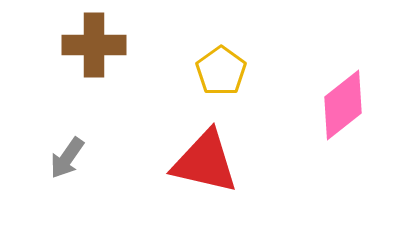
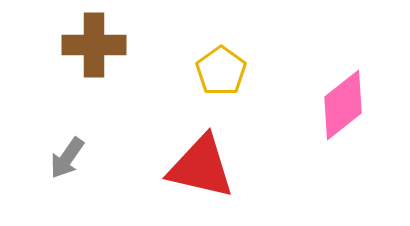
red triangle: moved 4 px left, 5 px down
